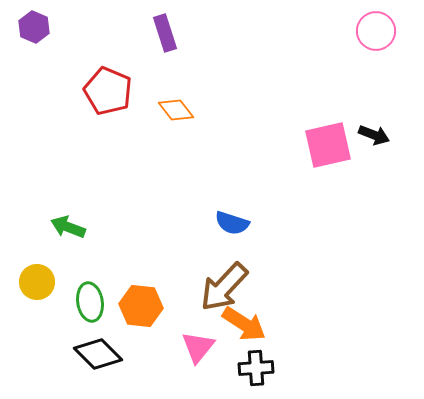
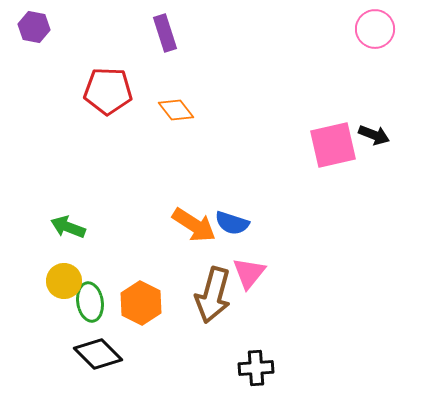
purple hexagon: rotated 12 degrees counterclockwise
pink circle: moved 1 px left, 2 px up
red pentagon: rotated 21 degrees counterclockwise
pink square: moved 5 px right
yellow circle: moved 27 px right, 1 px up
brown arrow: moved 11 px left, 8 px down; rotated 28 degrees counterclockwise
orange hexagon: moved 3 px up; rotated 21 degrees clockwise
orange arrow: moved 50 px left, 99 px up
pink triangle: moved 51 px right, 74 px up
